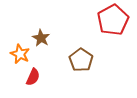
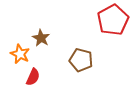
brown pentagon: rotated 20 degrees counterclockwise
